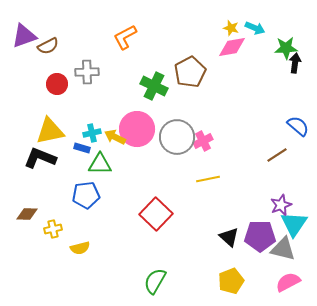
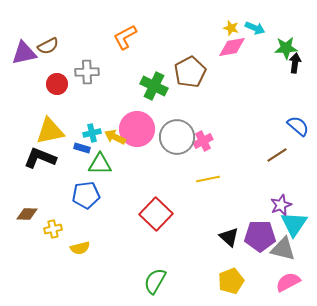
purple triangle: moved 17 px down; rotated 8 degrees clockwise
